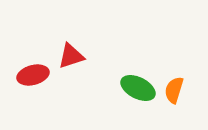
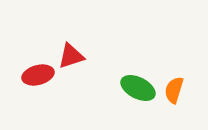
red ellipse: moved 5 px right
